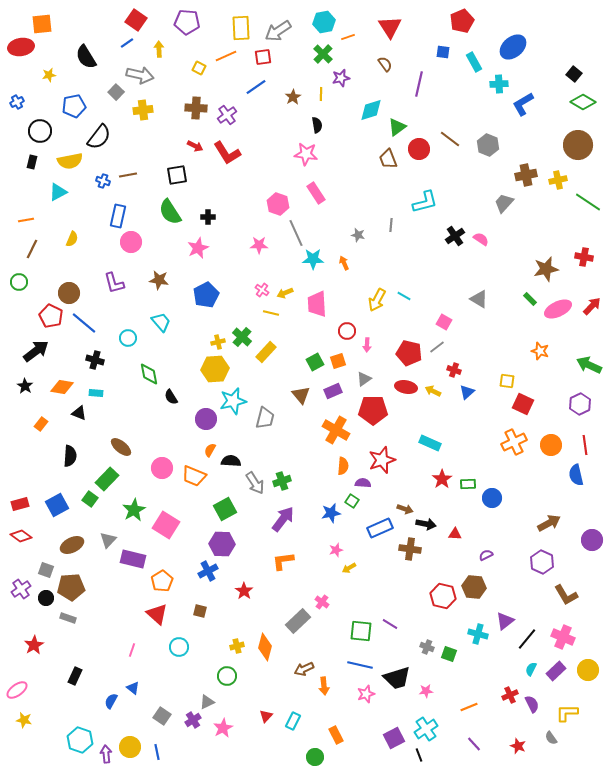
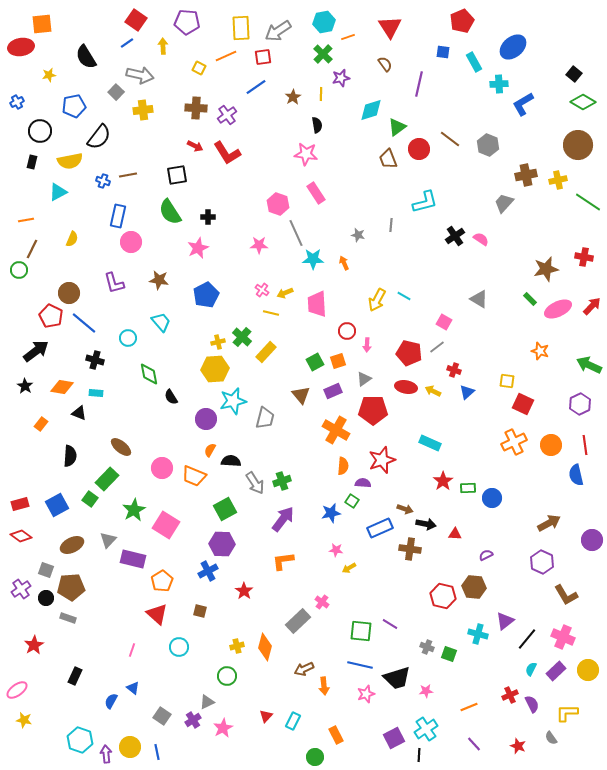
yellow arrow at (159, 49): moved 4 px right, 3 px up
green circle at (19, 282): moved 12 px up
red star at (442, 479): moved 1 px right, 2 px down
green rectangle at (468, 484): moved 4 px down
pink star at (336, 550): rotated 24 degrees clockwise
black line at (419, 755): rotated 24 degrees clockwise
